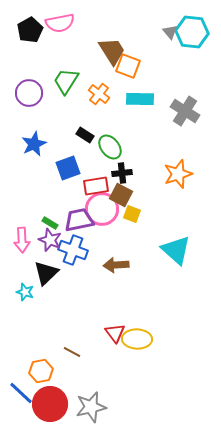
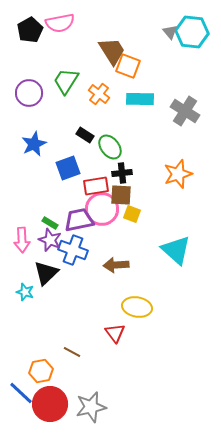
brown square: rotated 25 degrees counterclockwise
yellow ellipse: moved 32 px up; rotated 8 degrees clockwise
